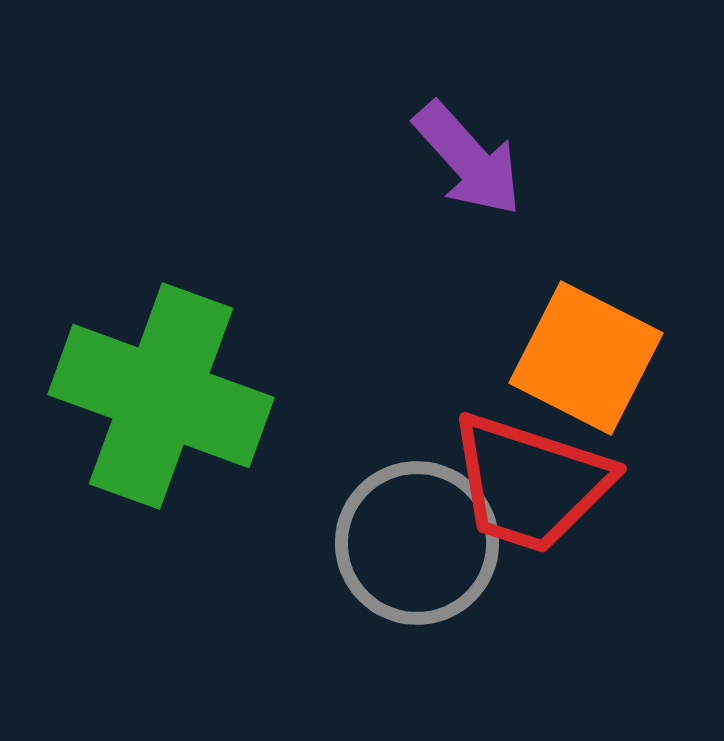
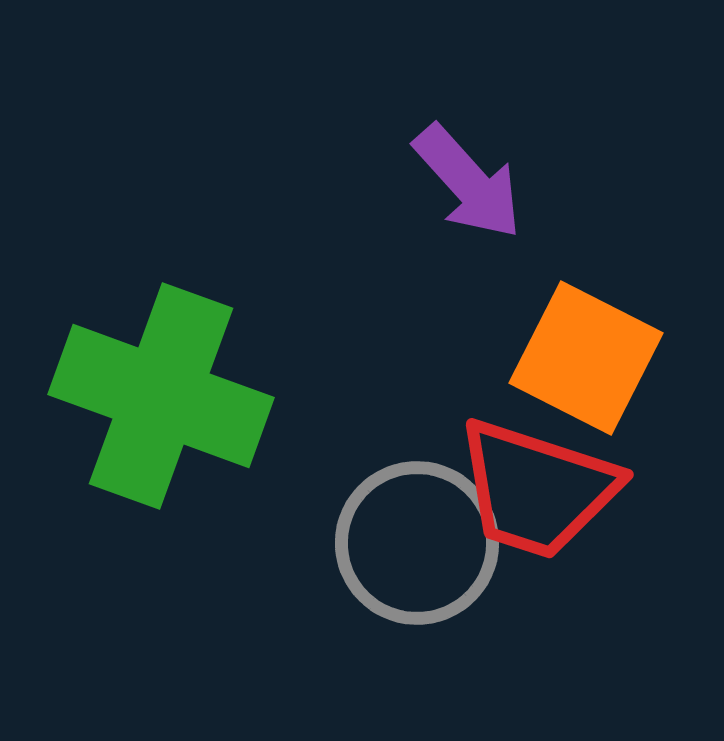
purple arrow: moved 23 px down
red trapezoid: moved 7 px right, 6 px down
